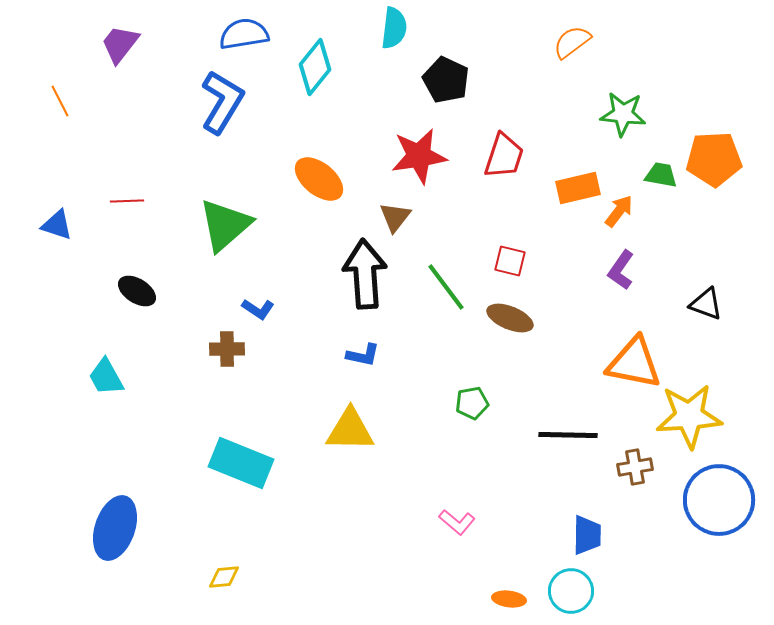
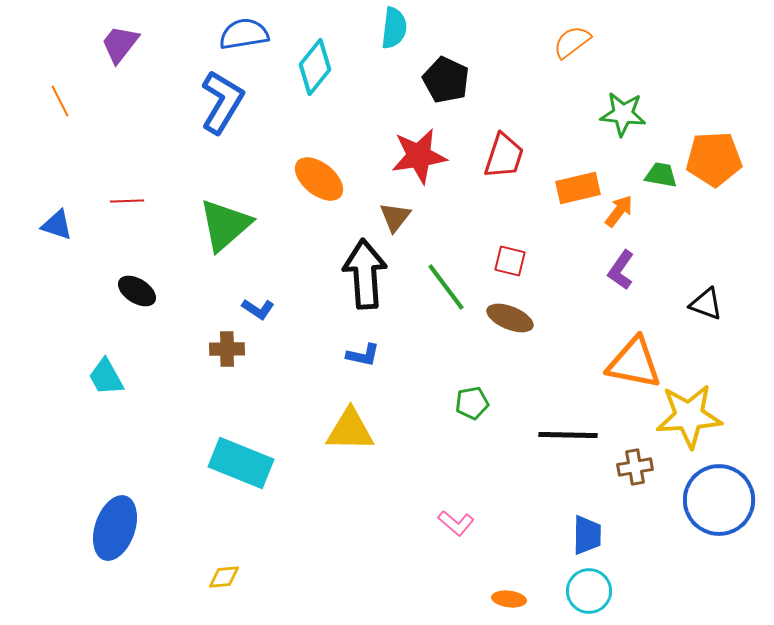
pink L-shape at (457, 522): moved 1 px left, 1 px down
cyan circle at (571, 591): moved 18 px right
